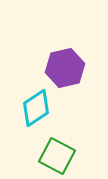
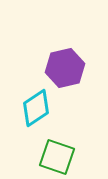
green square: moved 1 px down; rotated 9 degrees counterclockwise
